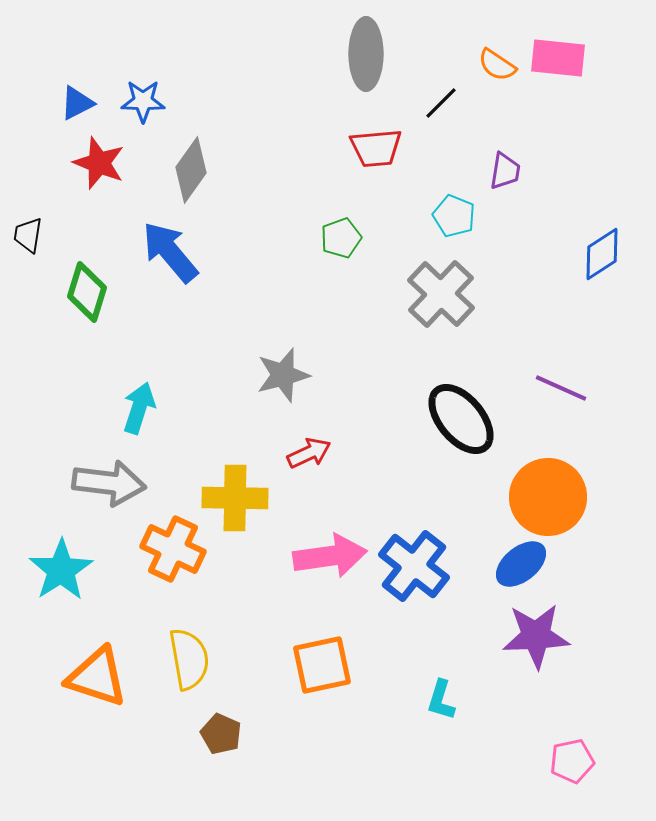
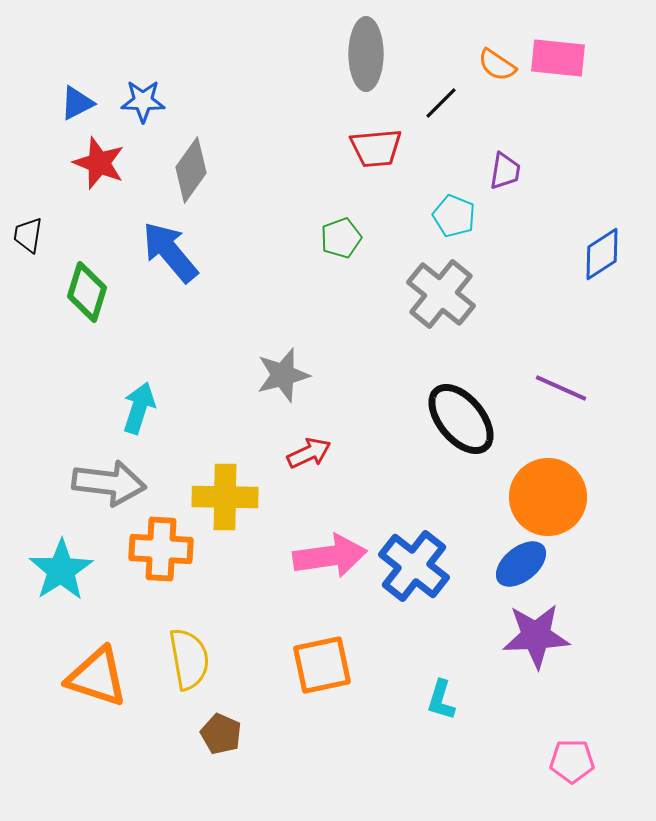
gray cross: rotated 4 degrees counterclockwise
yellow cross: moved 10 px left, 1 px up
orange cross: moved 12 px left; rotated 22 degrees counterclockwise
pink pentagon: rotated 12 degrees clockwise
